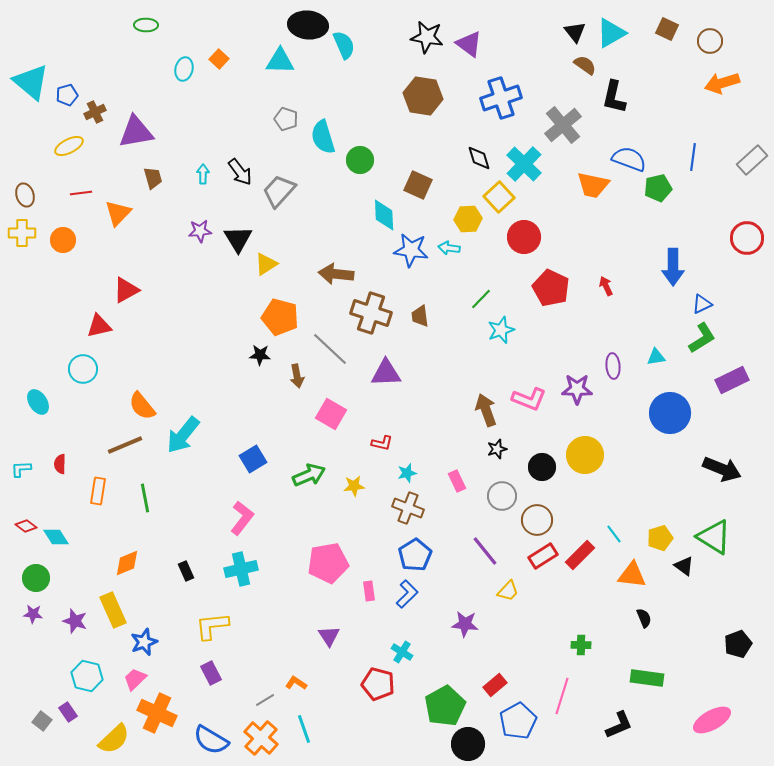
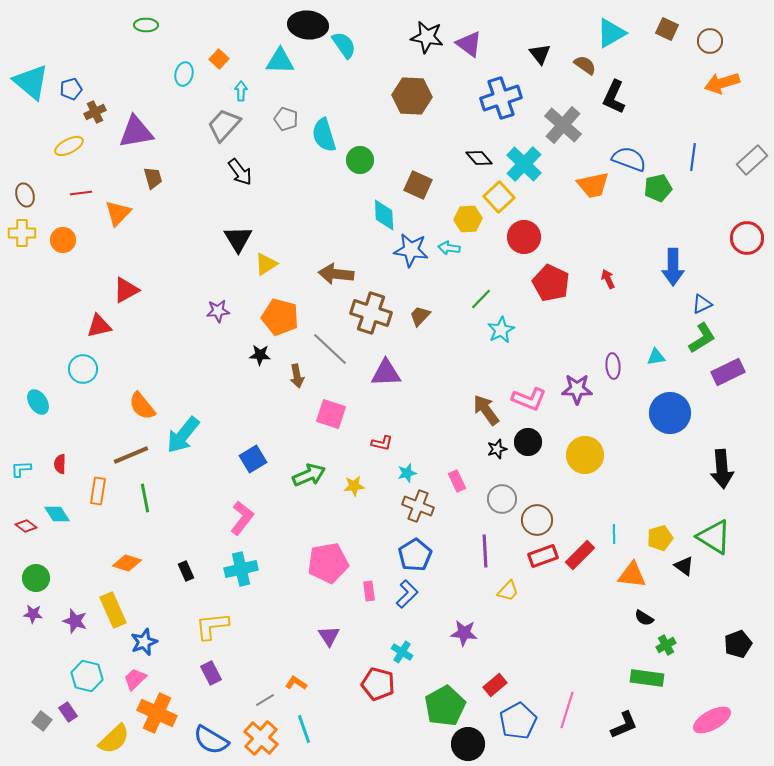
black triangle at (575, 32): moved 35 px left, 22 px down
cyan semicircle at (344, 45): rotated 12 degrees counterclockwise
cyan ellipse at (184, 69): moved 5 px down
blue pentagon at (67, 95): moved 4 px right, 6 px up
brown hexagon at (423, 96): moved 11 px left; rotated 6 degrees counterclockwise
black L-shape at (614, 97): rotated 12 degrees clockwise
gray cross at (563, 125): rotated 9 degrees counterclockwise
cyan semicircle at (323, 137): moved 1 px right, 2 px up
black diamond at (479, 158): rotated 24 degrees counterclockwise
cyan arrow at (203, 174): moved 38 px right, 83 px up
orange trapezoid at (593, 185): rotated 24 degrees counterclockwise
gray trapezoid at (279, 191): moved 55 px left, 66 px up
purple star at (200, 231): moved 18 px right, 80 px down
red arrow at (606, 286): moved 2 px right, 7 px up
red pentagon at (551, 288): moved 5 px up
brown trapezoid at (420, 316): rotated 50 degrees clockwise
cyan star at (501, 330): rotated 8 degrees counterclockwise
purple rectangle at (732, 380): moved 4 px left, 8 px up
brown arrow at (486, 410): rotated 16 degrees counterclockwise
pink square at (331, 414): rotated 12 degrees counterclockwise
brown line at (125, 445): moved 6 px right, 10 px down
black circle at (542, 467): moved 14 px left, 25 px up
black arrow at (722, 469): rotated 63 degrees clockwise
gray circle at (502, 496): moved 3 px down
brown cross at (408, 508): moved 10 px right, 2 px up
cyan line at (614, 534): rotated 36 degrees clockwise
cyan diamond at (56, 537): moved 1 px right, 23 px up
purple line at (485, 551): rotated 36 degrees clockwise
red rectangle at (543, 556): rotated 12 degrees clockwise
orange diamond at (127, 563): rotated 40 degrees clockwise
black semicircle at (644, 618): rotated 144 degrees clockwise
purple star at (465, 624): moved 1 px left, 9 px down
green cross at (581, 645): moved 85 px right; rotated 30 degrees counterclockwise
pink line at (562, 696): moved 5 px right, 14 px down
black L-shape at (619, 725): moved 5 px right
